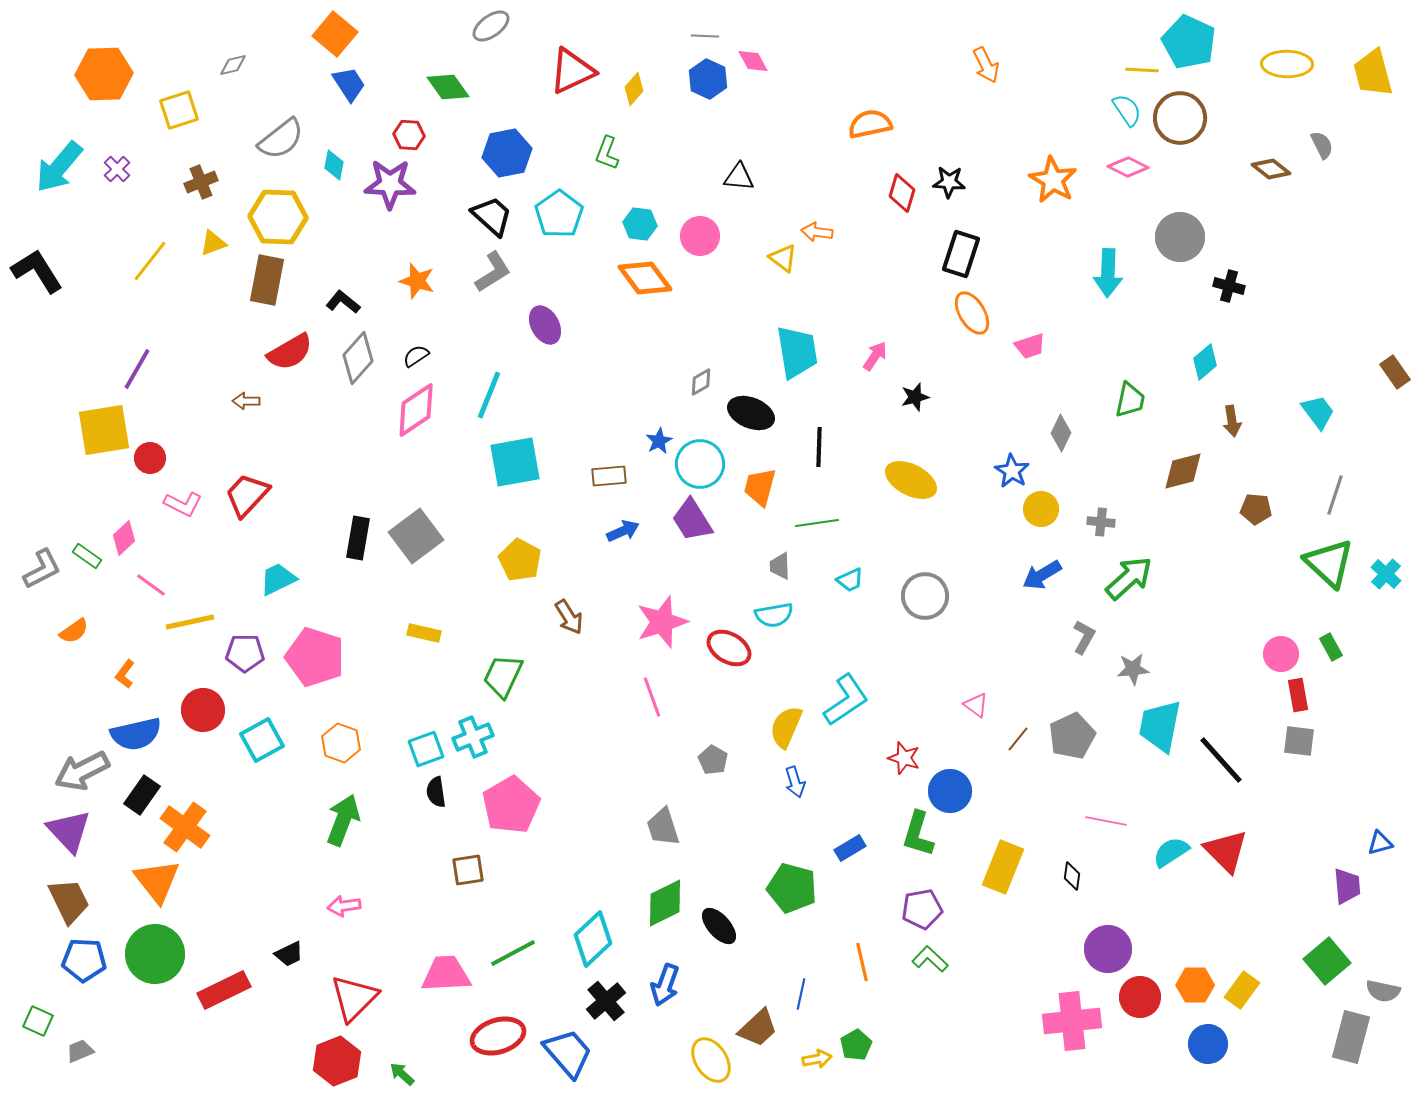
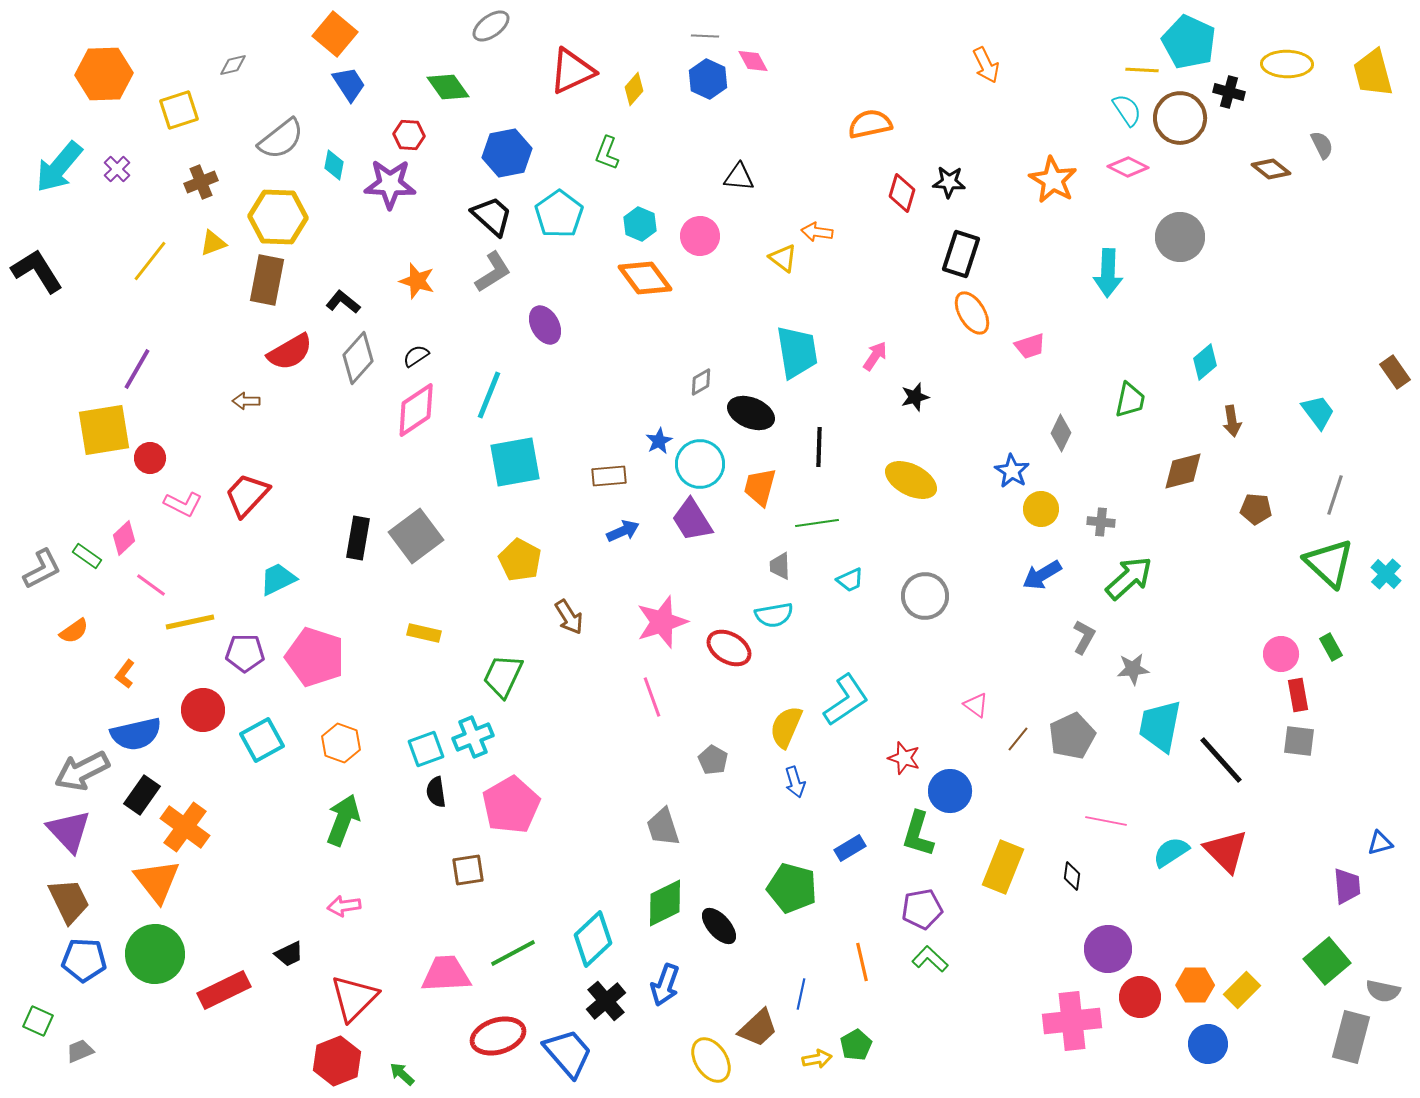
cyan hexagon at (640, 224): rotated 16 degrees clockwise
black cross at (1229, 286): moved 194 px up
yellow rectangle at (1242, 990): rotated 9 degrees clockwise
